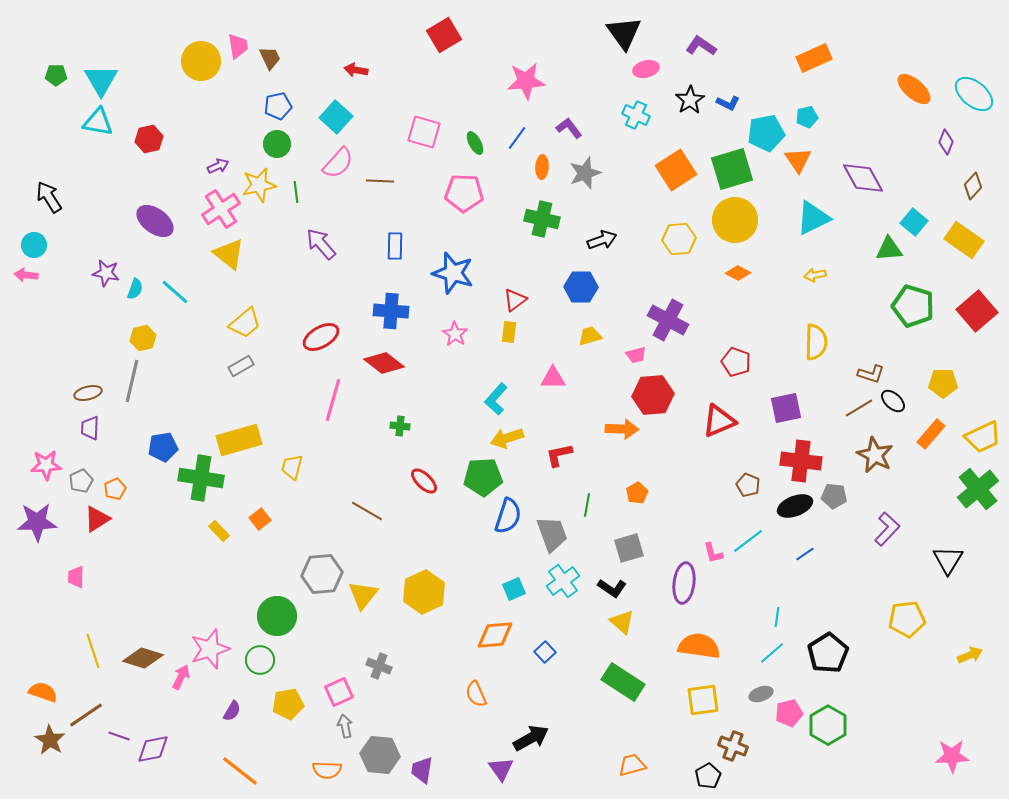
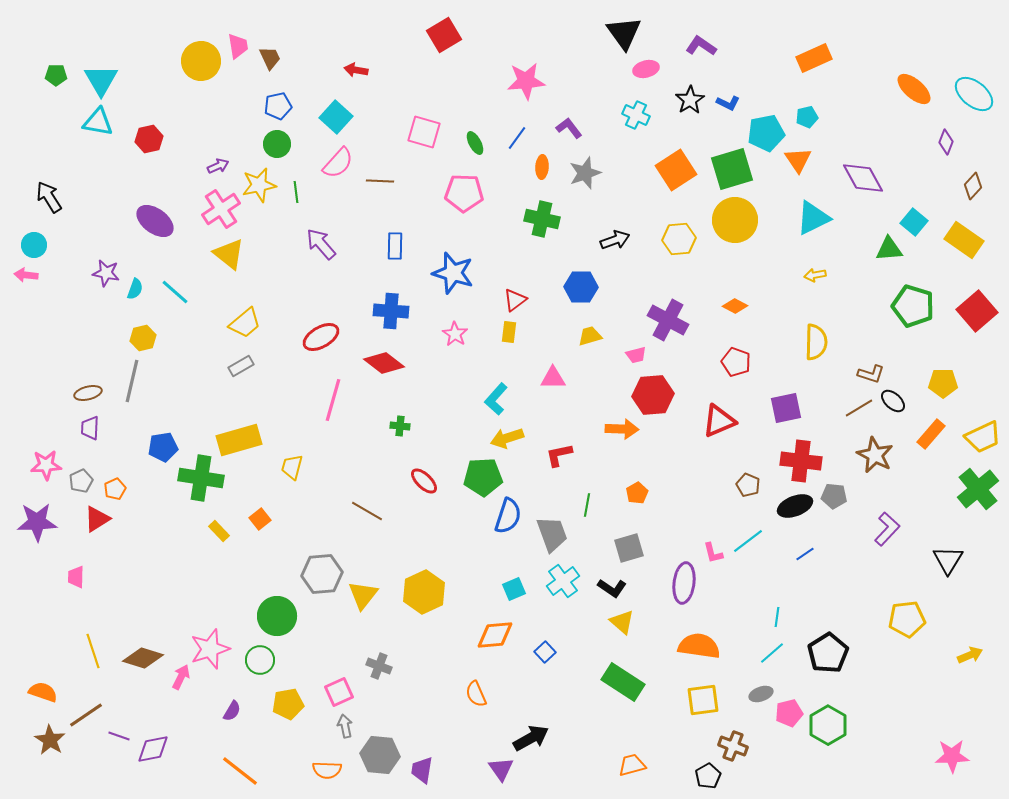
black arrow at (602, 240): moved 13 px right
orange diamond at (738, 273): moved 3 px left, 33 px down
